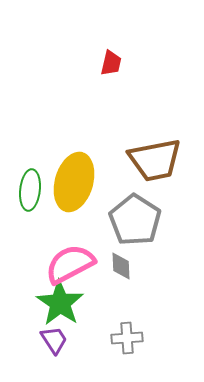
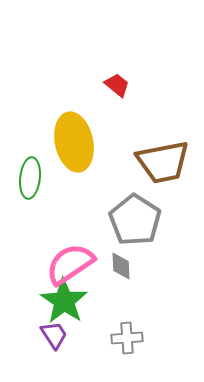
red trapezoid: moved 6 px right, 22 px down; rotated 64 degrees counterclockwise
brown trapezoid: moved 8 px right, 2 px down
yellow ellipse: moved 40 px up; rotated 28 degrees counterclockwise
green ellipse: moved 12 px up
pink semicircle: rotated 6 degrees counterclockwise
green star: moved 4 px right, 2 px up
purple trapezoid: moved 5 px up
